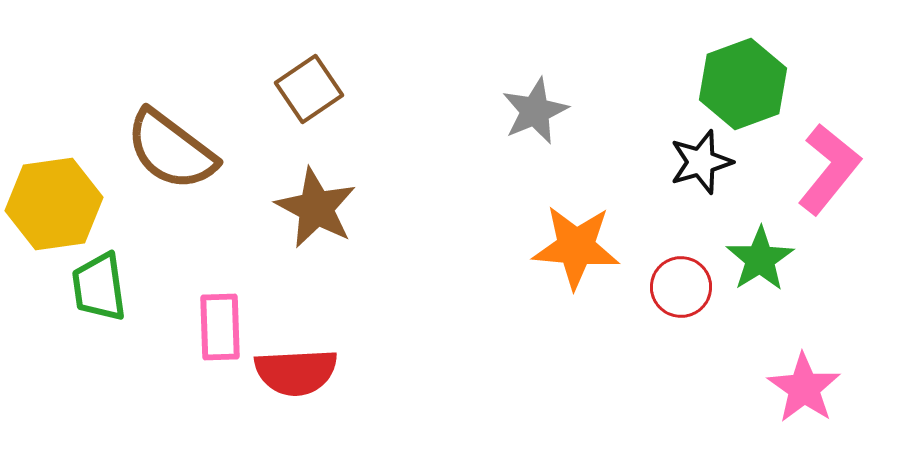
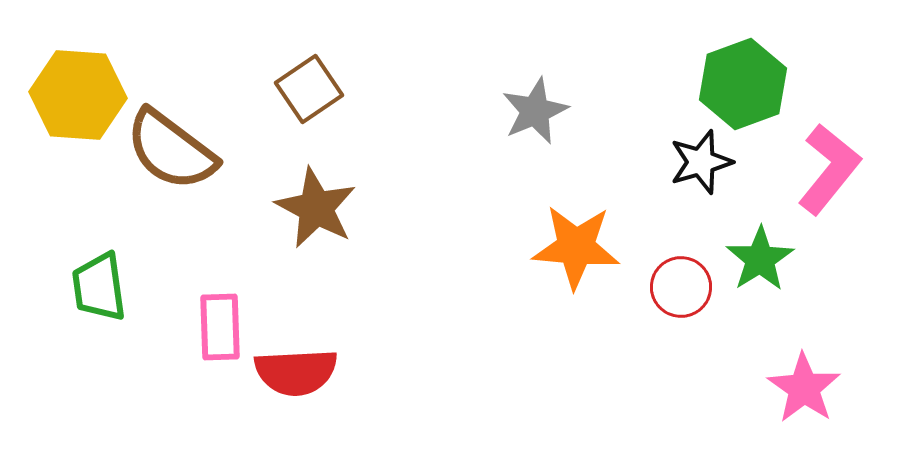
yellow hexagon: moved 24 px right, 109 px up; rotated 12 degrees clockwise
